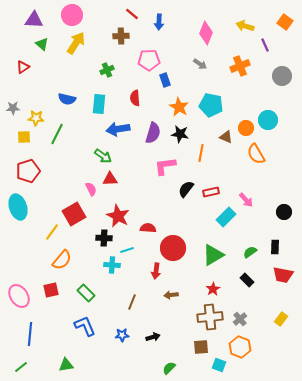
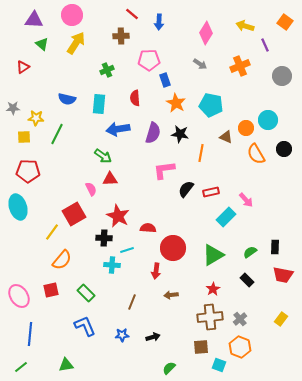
pink diamond at (206, 33): rotated 10 degrees clockwise
orange star at (179, 107): moved 3 px left, 4 px up
pink L-shape at (165, 166): moved 1 px left, 4 px down
red pentagon at (28, 171): rotated 20 degrees clockwise
black circle at (284, 212): moved 63 px up
